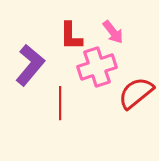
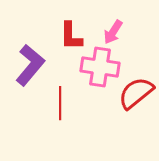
pink arrow: rotated 70 degrees clockwise
pink cross: moved 3 px right; rotated 27 degrees clockwise
